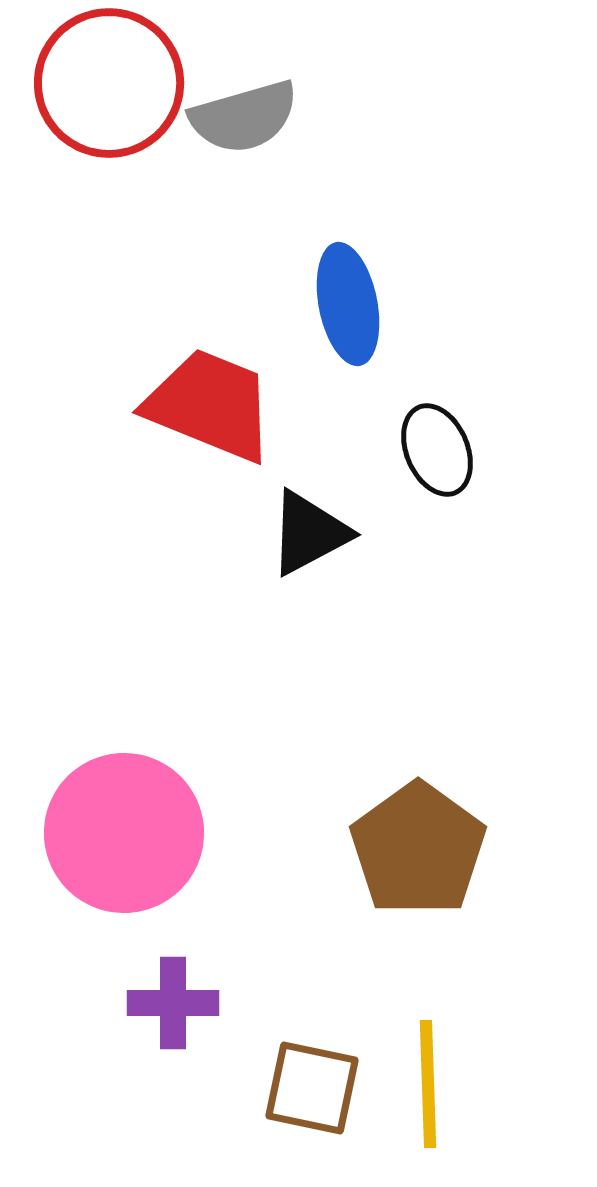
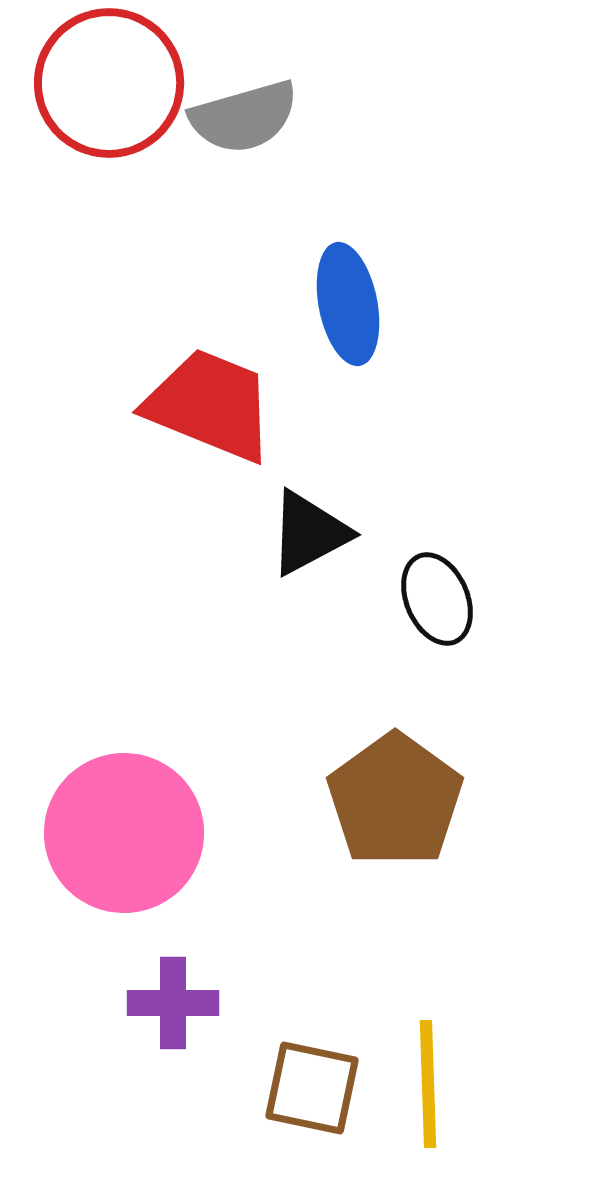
black ellipse: moved 149 px down
brown pentagon: moved 23 px left, 49 px up
